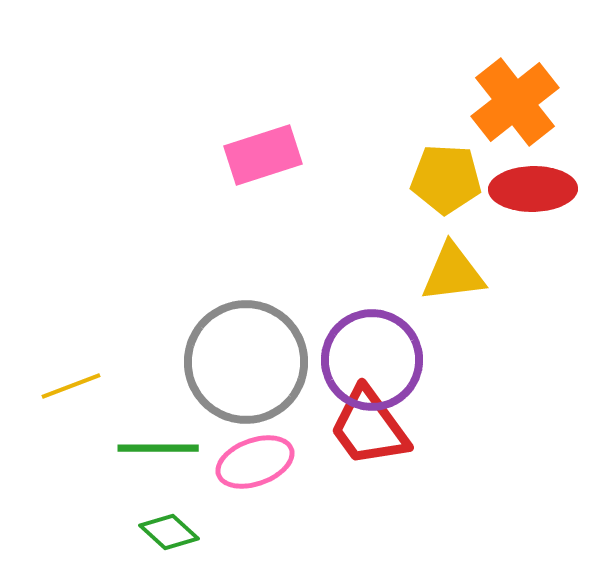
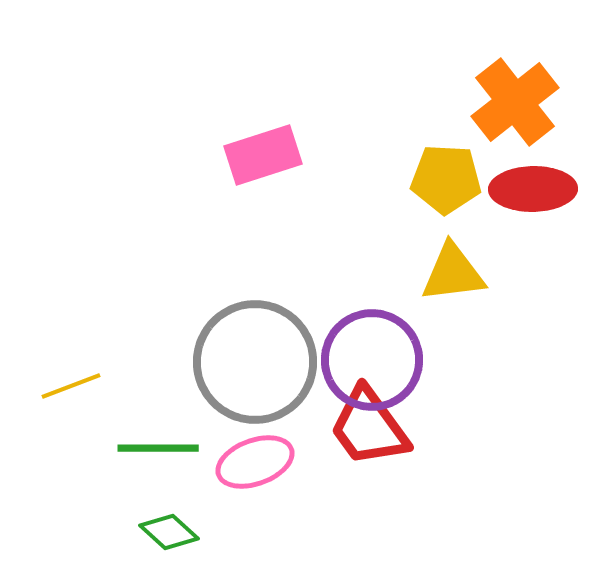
gray circle: moved 9 px right
